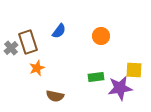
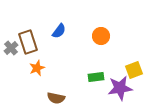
yellow square: rotated 24 degrees counterclockwise
brown semicircle: moved 1 px right, 2 px down
